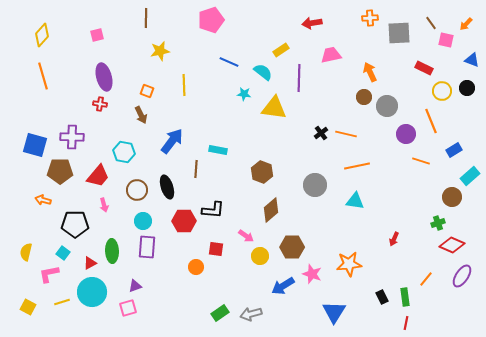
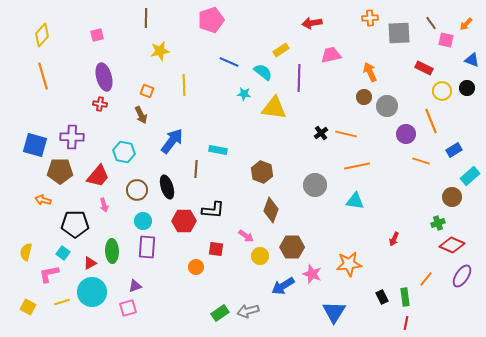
brown diamond at (271, 210): rotated 30 degrees counterclockwise
gray arrow at (251, 314): moved 3 px left, 3 px up
